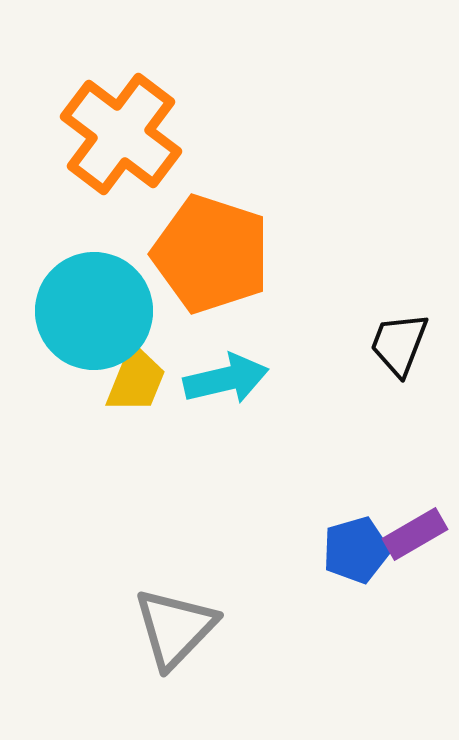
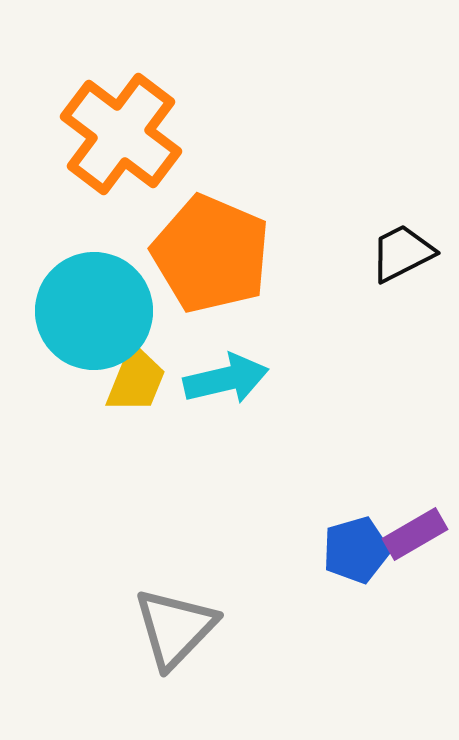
orange pentagon: rotated 5 degrees clockwise
black trapezoid: moved 3 px right, 91 px up; rotated 42 degrees clockwise
